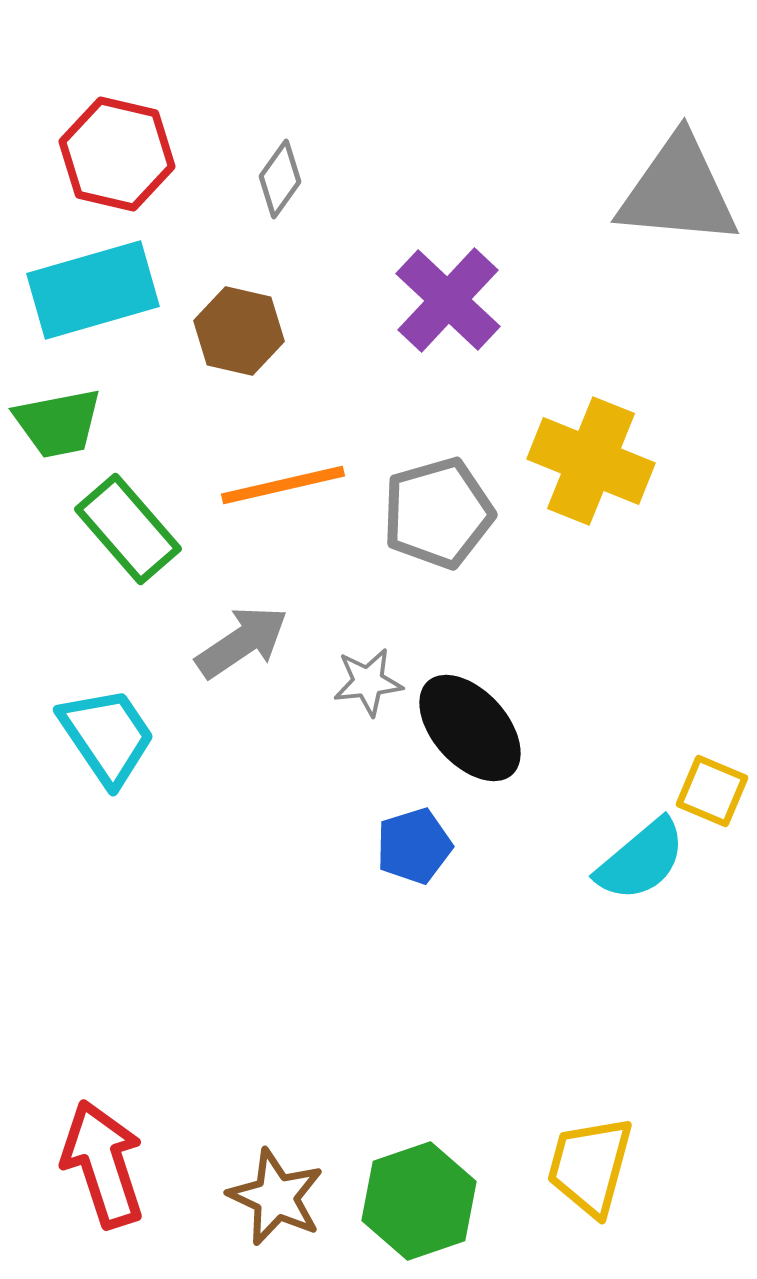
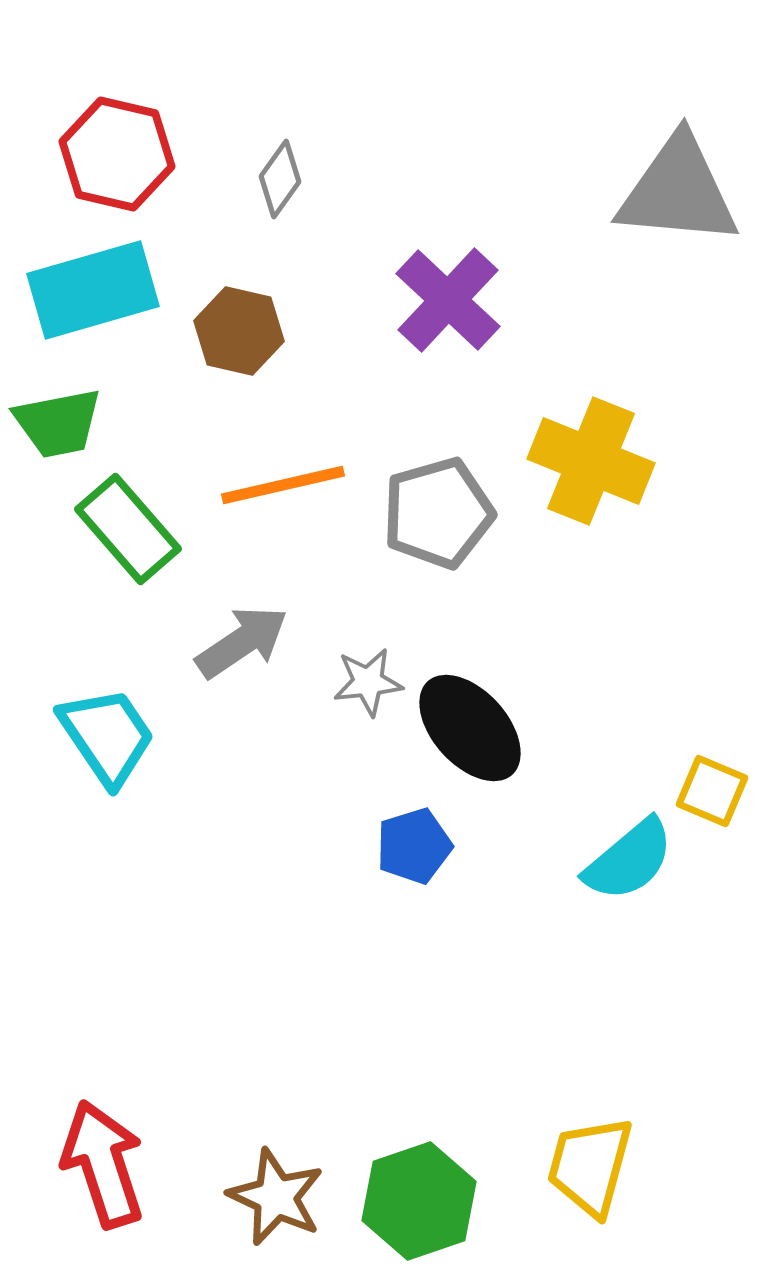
cyan semicircle: moved 12 px left
